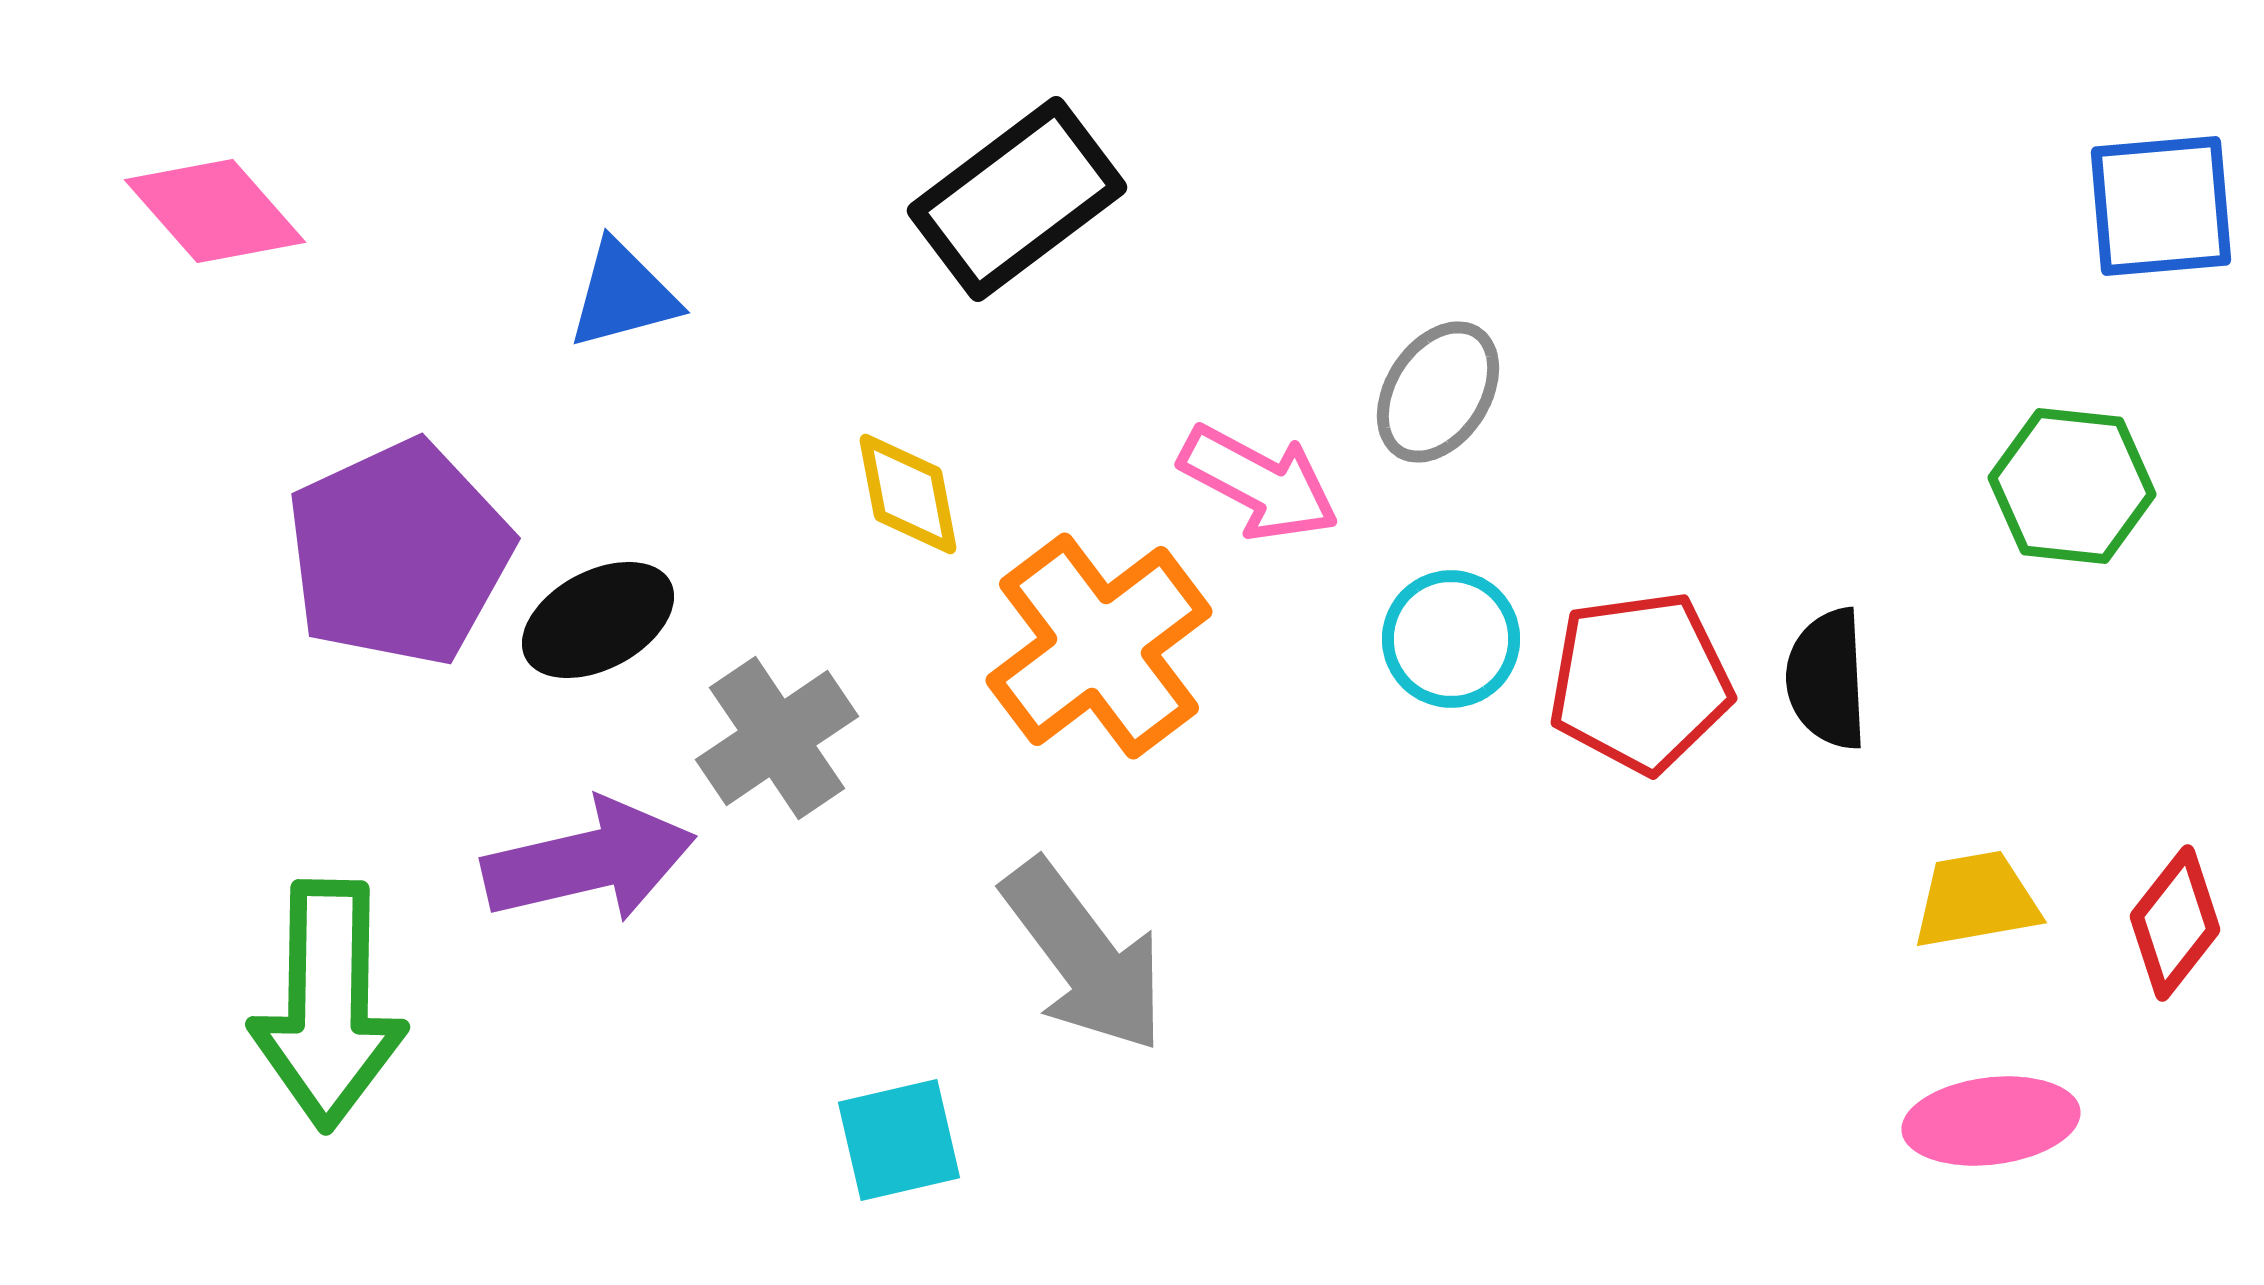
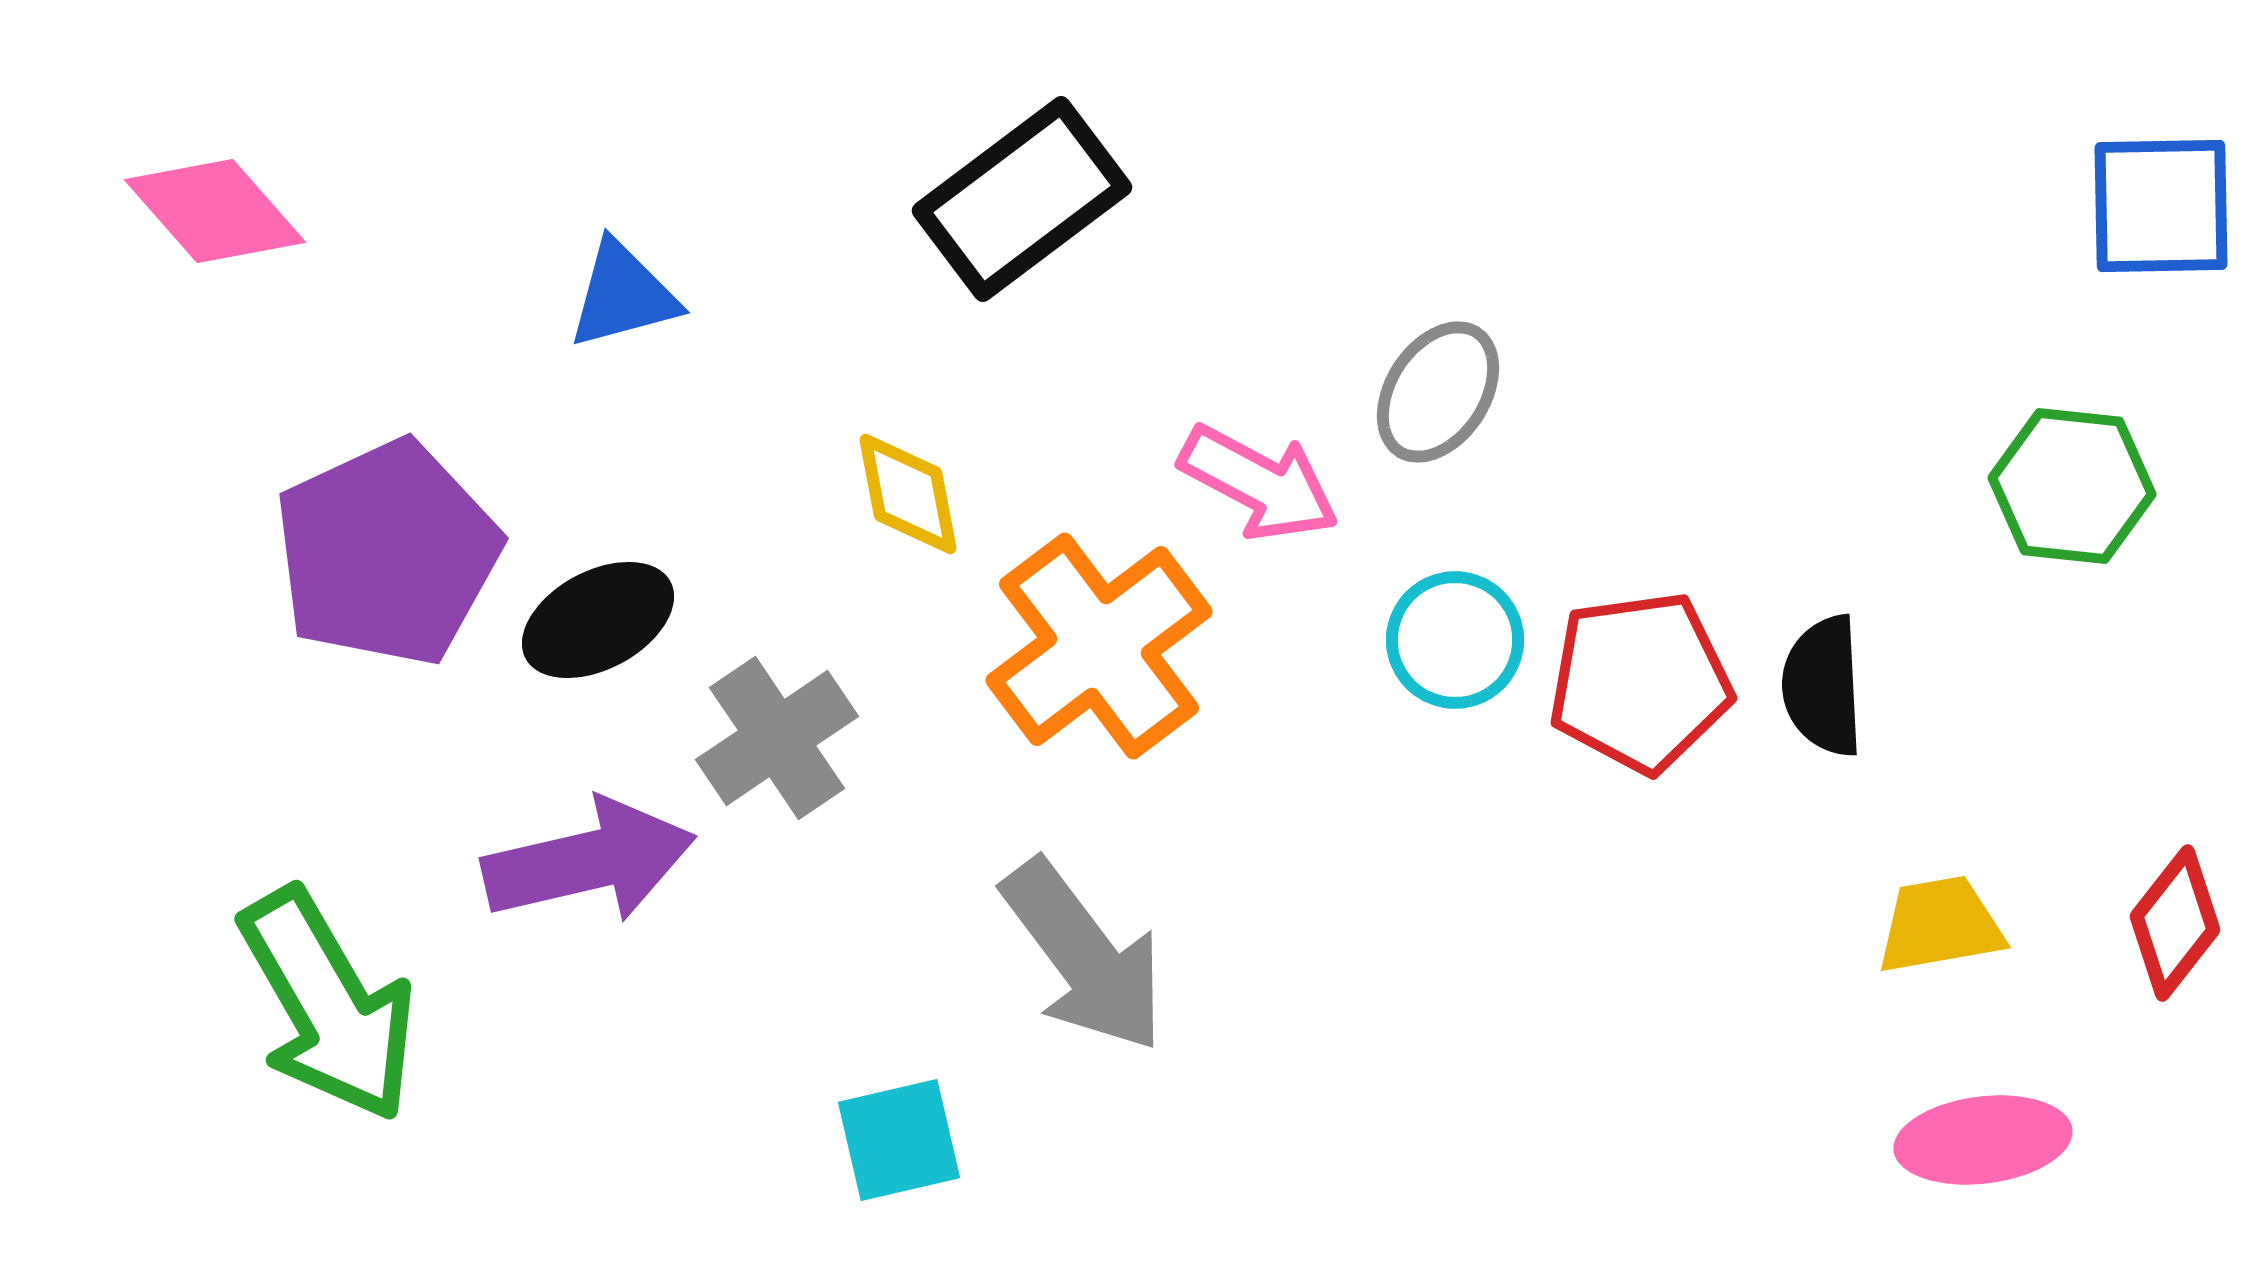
black rectangle: moved 5 px right
blue square: rotated 4 degrees clockwise
purple pentagon: moved 12 px left
cyan circle: moved 4 px right, 1 px down
black semicircle: moved 4 px left, 7 px down
yellow trapezoid: moved 36 px left, 25 px down
green arrow: rotated 31 degrees counterclockwise
pink ellipse: moved 8 px left, 19 px down
